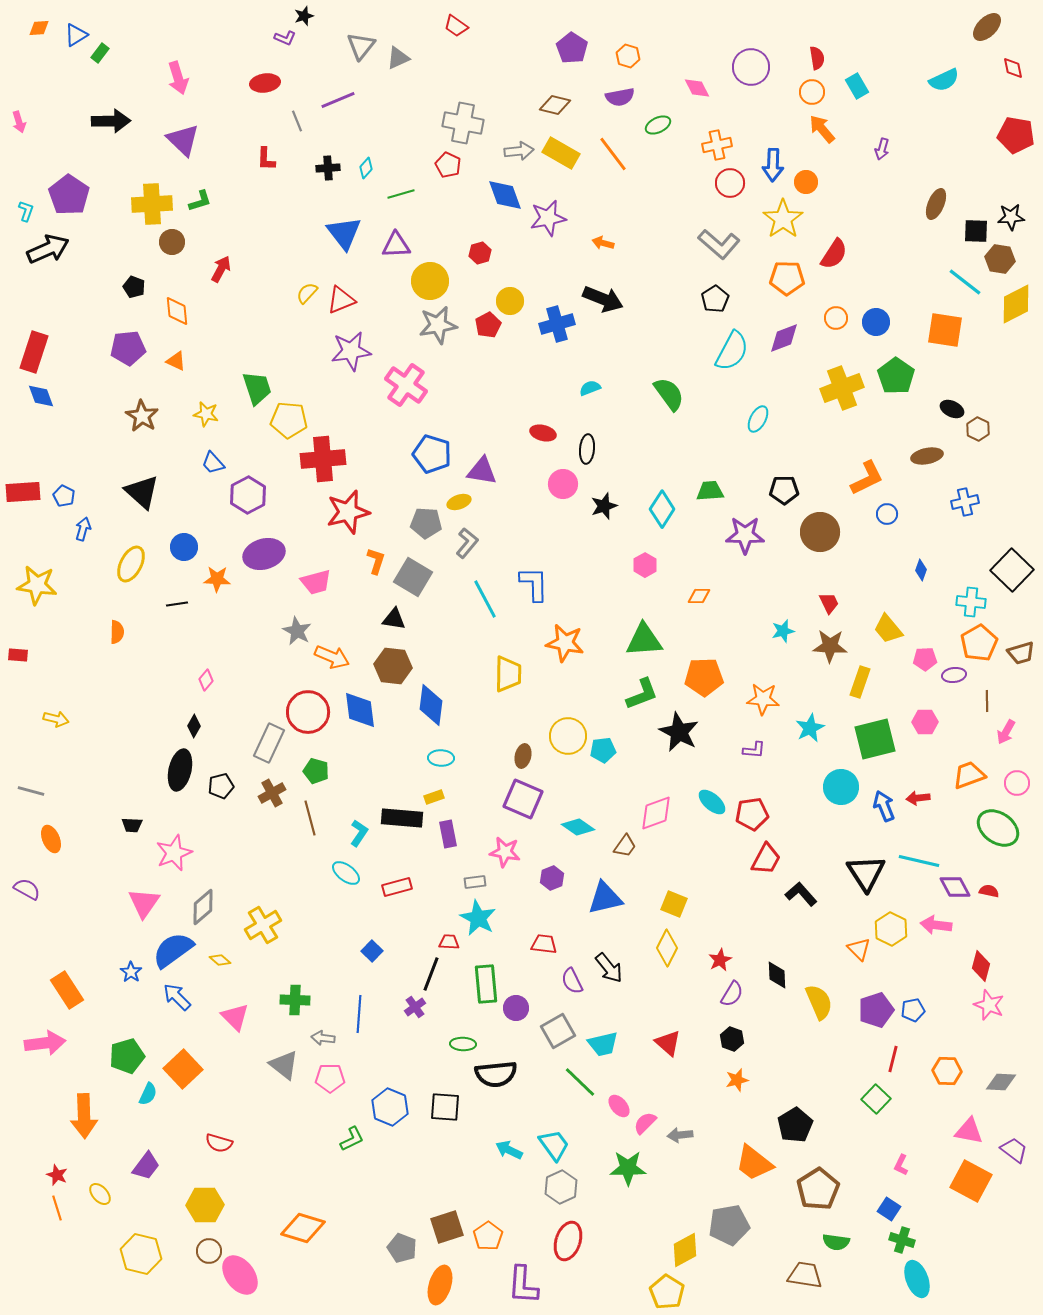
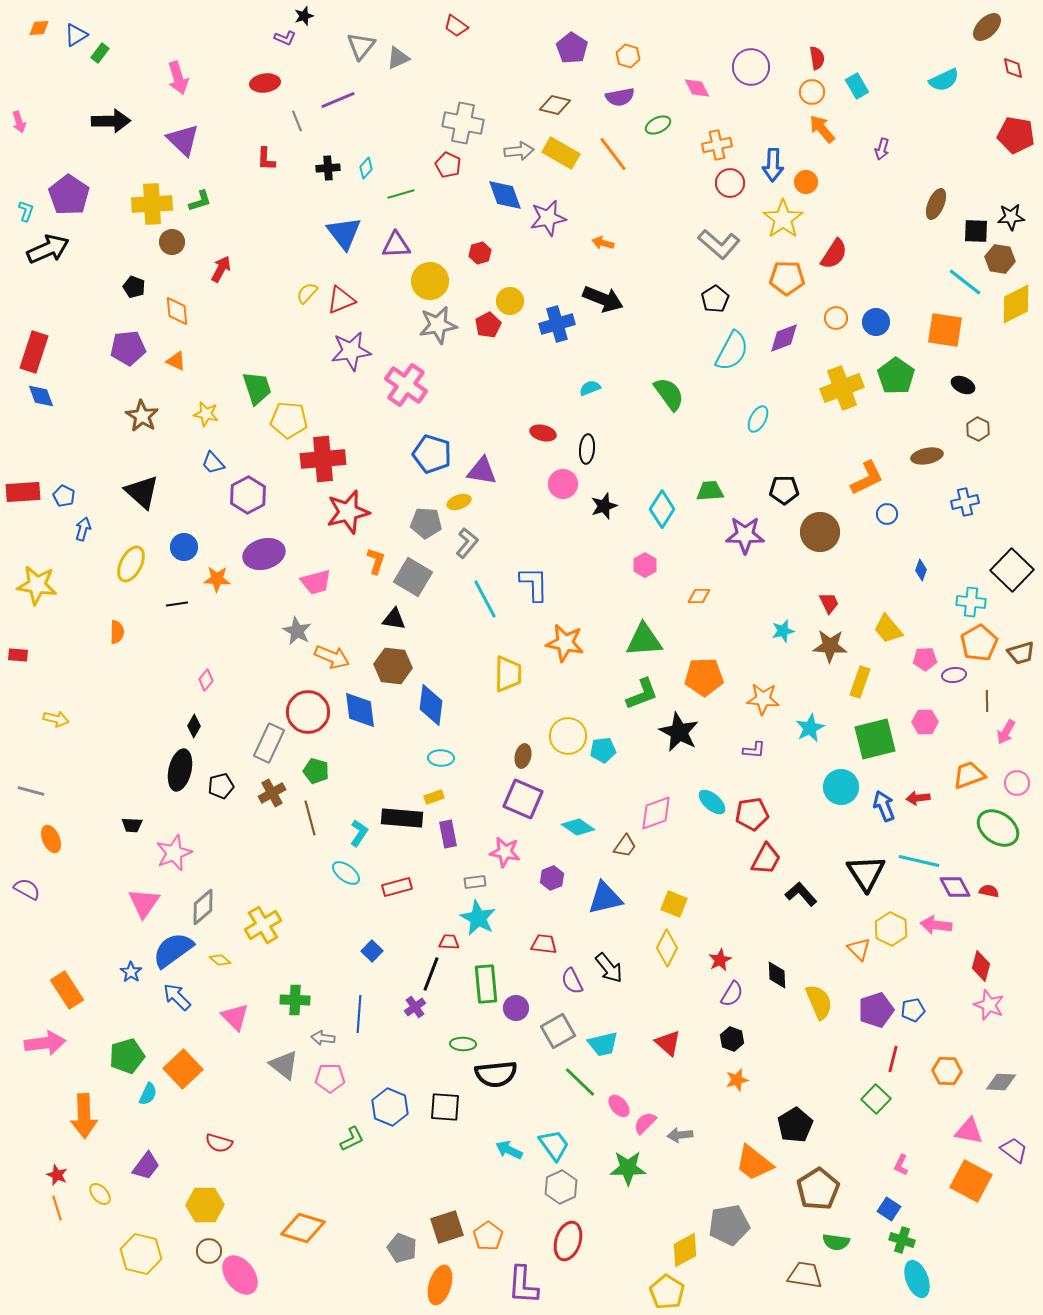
black ellipse at (952, 409): moved 11 px right, 24 px up
